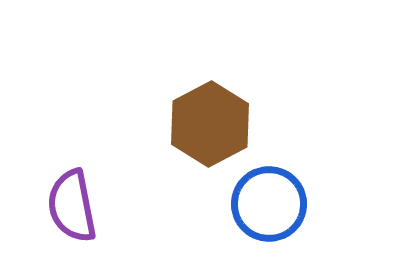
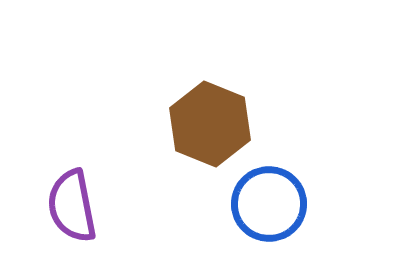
brown hexagon: rotated 10 degrees counterclockwise
